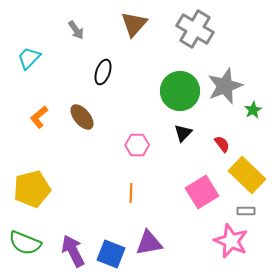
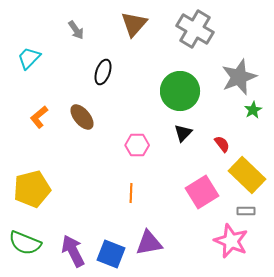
gray star: moved 14 px right, 9 px up
